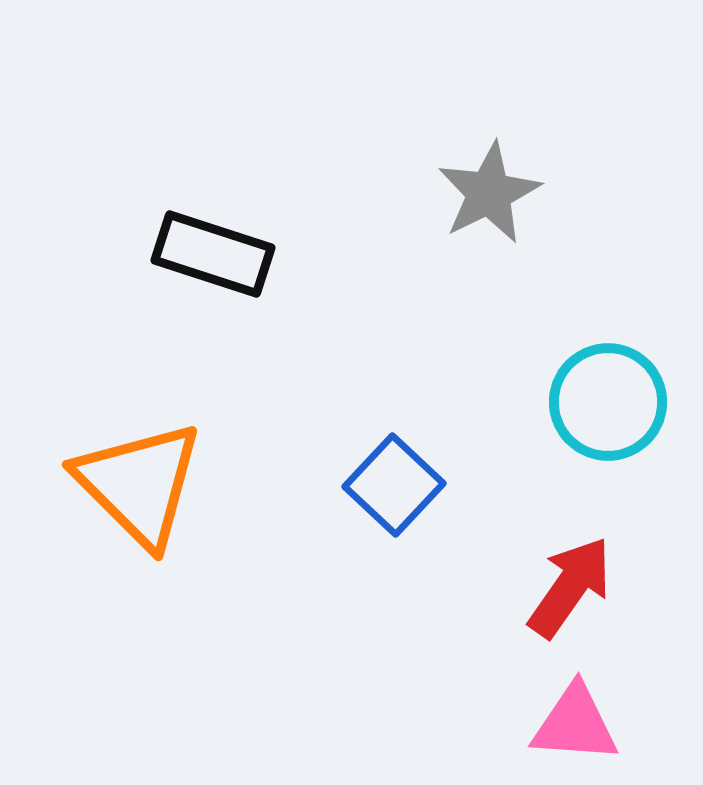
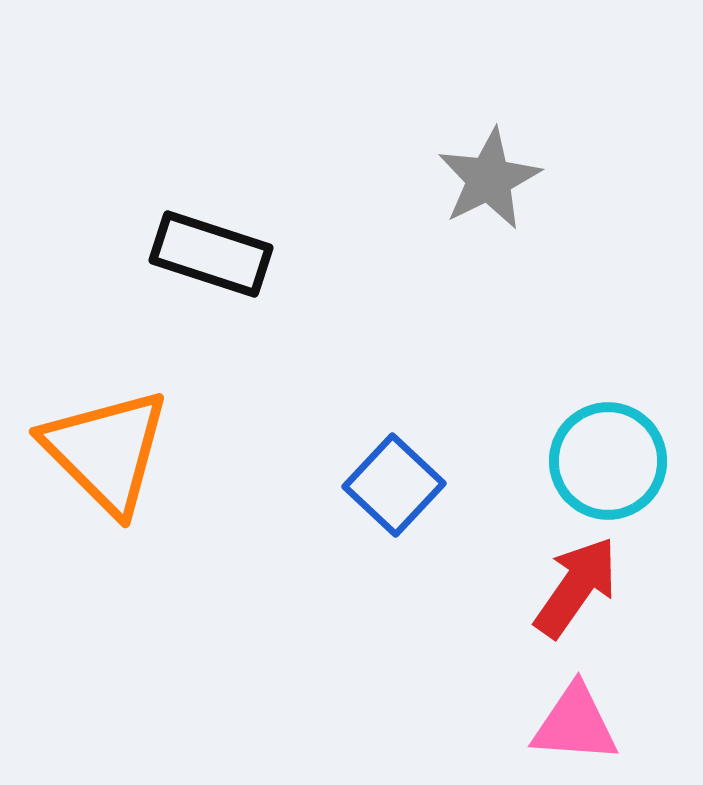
gray star: moved 14 px up
black rectangle: moved 2 px left
cyan circle: moved 59 px down
orange triangle: moved 33 px left, 33 px up
red arrow: moved 6 px right
